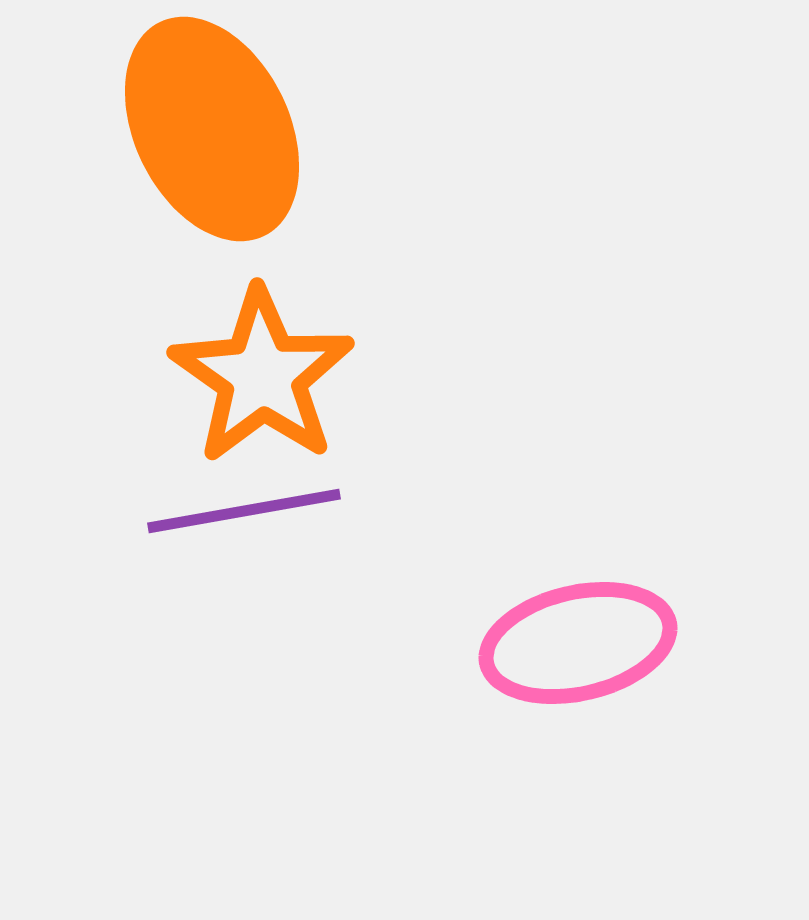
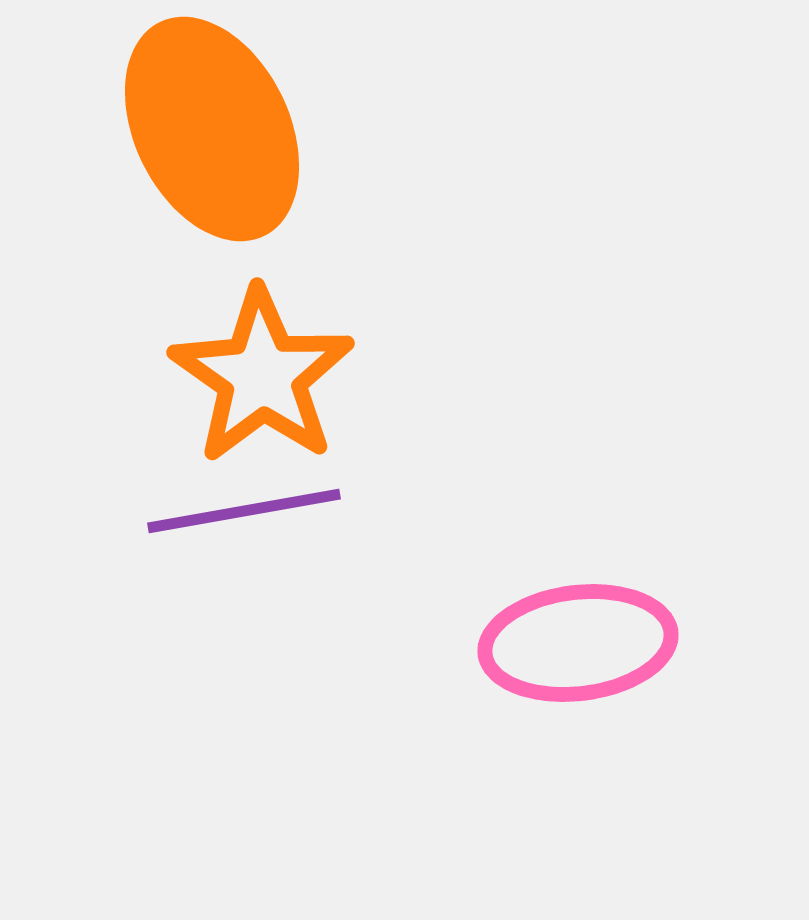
pink ellipse: rotated 6 degrees clockwise
